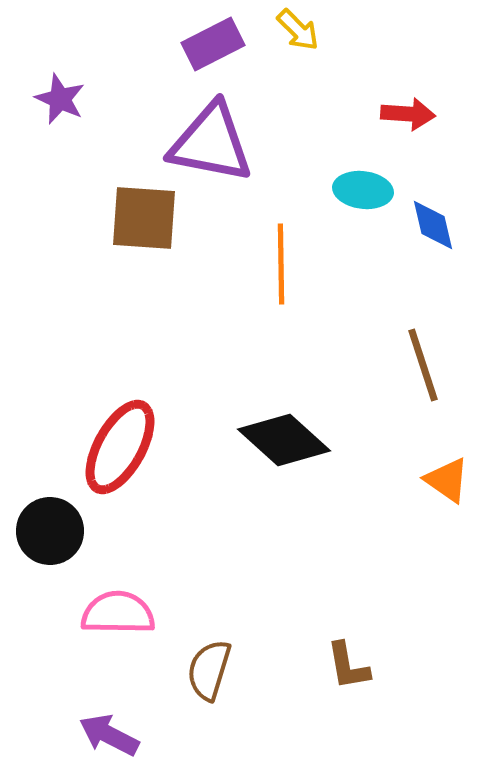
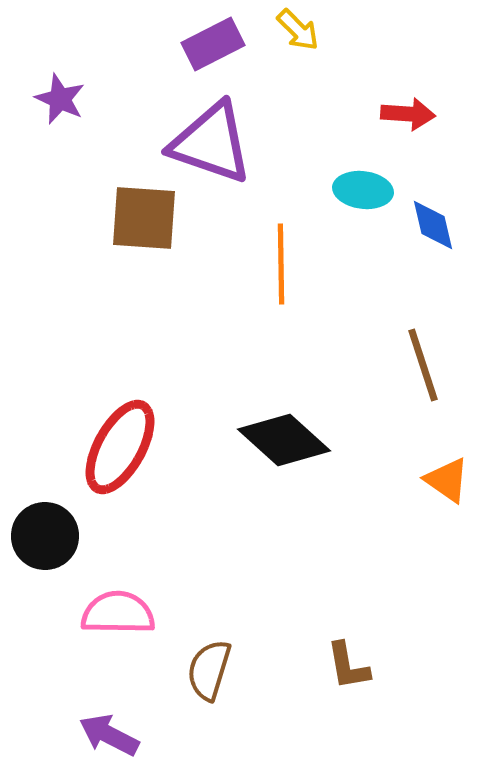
purple triangle: rotated 8 degrees clockwise
black circle: moved 5 px left, 5 px down
